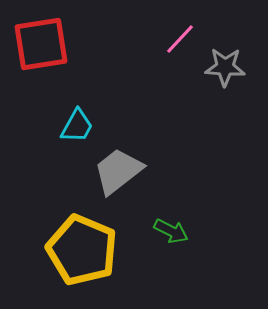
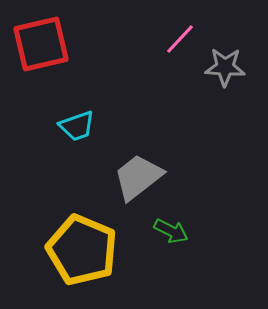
red square: rotated 4 degrees counterclockwise
cyan trapezoid: rotated 42 degrees clockwise
gray trapezoid: moved 20 px right, 6 px down
